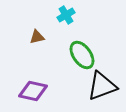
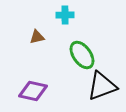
cyan cross: moved 1 px left; rotated 30 degrees clockwise
